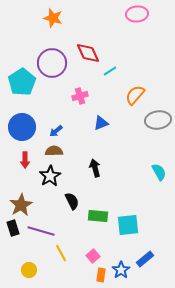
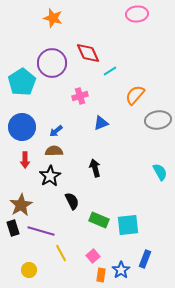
cyan semicircle: moved 1 px right
green rectangle: moved 1 px right, 4 px down; rotated 18 degrees clockwise
blue rectangle: rotated 30 degrees counterclockwise
